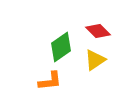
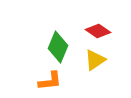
red diamond: rotated 10 degrees counterclockwise
green diamond: moved 3 px left; rotated 32 degrees counterclockwise
